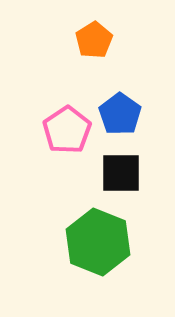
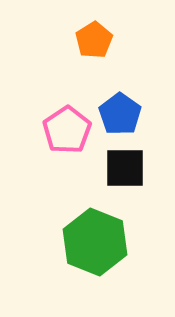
black square: moved 4 px right, 5 px up
green hexagon: moved 3 px left
